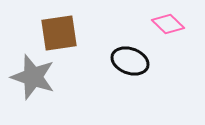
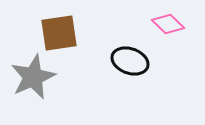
gray star: rotated 30 degrees clockwise
